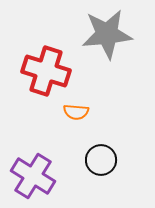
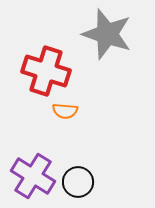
gray star: rotated 24 degrees clockwise
orange semicircle: moved 11 px left, 1 px up
black circle: moved 23 px left, 22 px down
